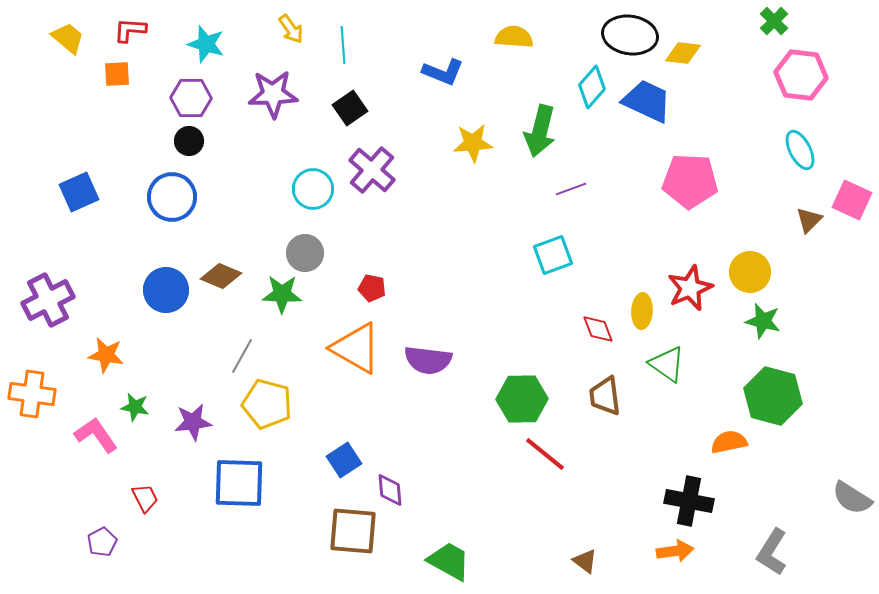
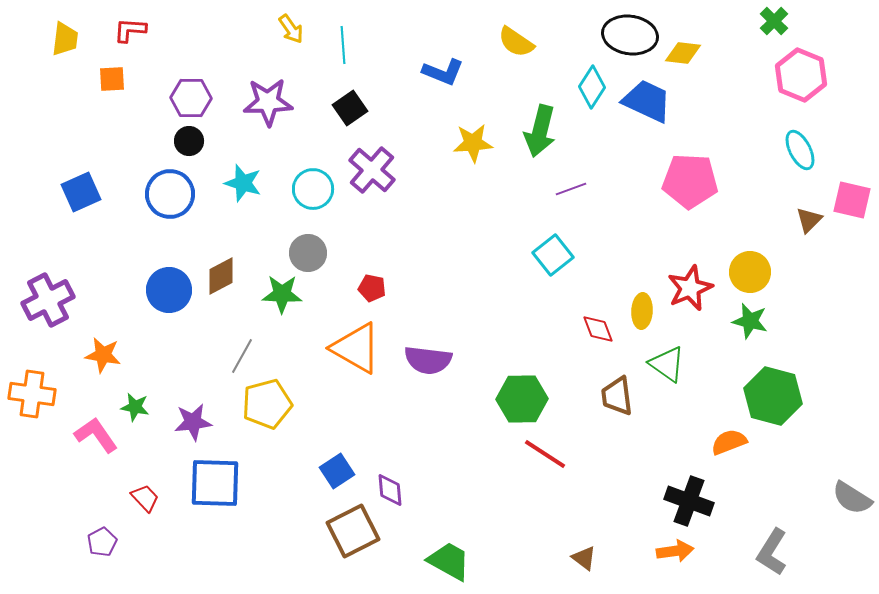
yellow semicircle at (514, 37): moved 2 px right, 5 px down; rotated 150 degrees counterclockwise
yellow trapezoid at (68, 38): moved 3 px left, 1 px down; rotated 57 degrees clockwise
cyan star at (206, 44): moved 37 px right, 139 px down
orange square at (117, 74): moved 5 px left, 5 px down
pink hexagon at (801, 75): rotated 15 degrees clockwise
cyan diamond at (592, 87): rotated 9 degrees counterclockwise
purple star at (273, 94): moved 5 px left, 8 px down
blue square at (79, 192): moved 2 px right
blue circle at (172, 197): moved 2 px left, 3 px up
pink square at (852, 200): rotated 12 degrees counterclockwise
gray circle at (305, 253): moved 3 px right
cyan square at (553, 255): rotated 18 degrees counterclockwise
brown diamond at (221, 276): rotated 51 degrees counterclockwise
blue circle at (166, 290): moved 3 px right
green star at (763, 321): moved 13 px left
orange star at (106, 355): moved 3 px left
brown trapezoid at (605, 396): moved 12 px right
yellow pentagon at (267, 404): rotated 30 degrees counterclockwise
orange semicircle at (729, 442): rotated 9 degrees counterclockwise
red line at (545, 454): rotated 6 degrees counterclockwise
blue square at (344, 460): moved 7 px left, 11 px down
blue square at (239, 483): moved 24 px left
red trapezoid at (145, 498): rotated 16 degrees counterclockwise
black cross at (689, 501): rotated 9 degrees clockwise
brown square at (353, 531): rotated 32 degrees counterclockwise
brown triangle at (585, 561): moved 1 px left, 3 px up
